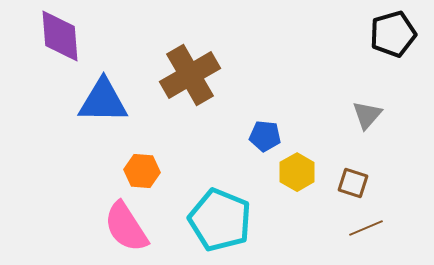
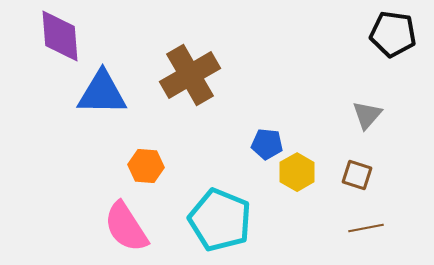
black pentagon: rotated 24 degrees clockwise
blue triangle: moved 1 px left, 8 px up
blue pentagon: moved 2 px right, 8 px down
orange hexagon: moved 4 px right, 5 px up
brown square: moved 4 px right, 8 px up
brown line: rotated 12 degrees clockwise
